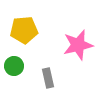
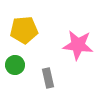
pink star: rotated 20 degrees clockwise
green circle: moved 1 px right, 1 px up
